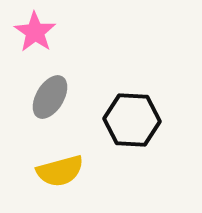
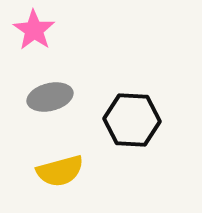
pink star: moved 1 px left, 2 px up
gray ellipse: rotated 45 degrees clockwise
